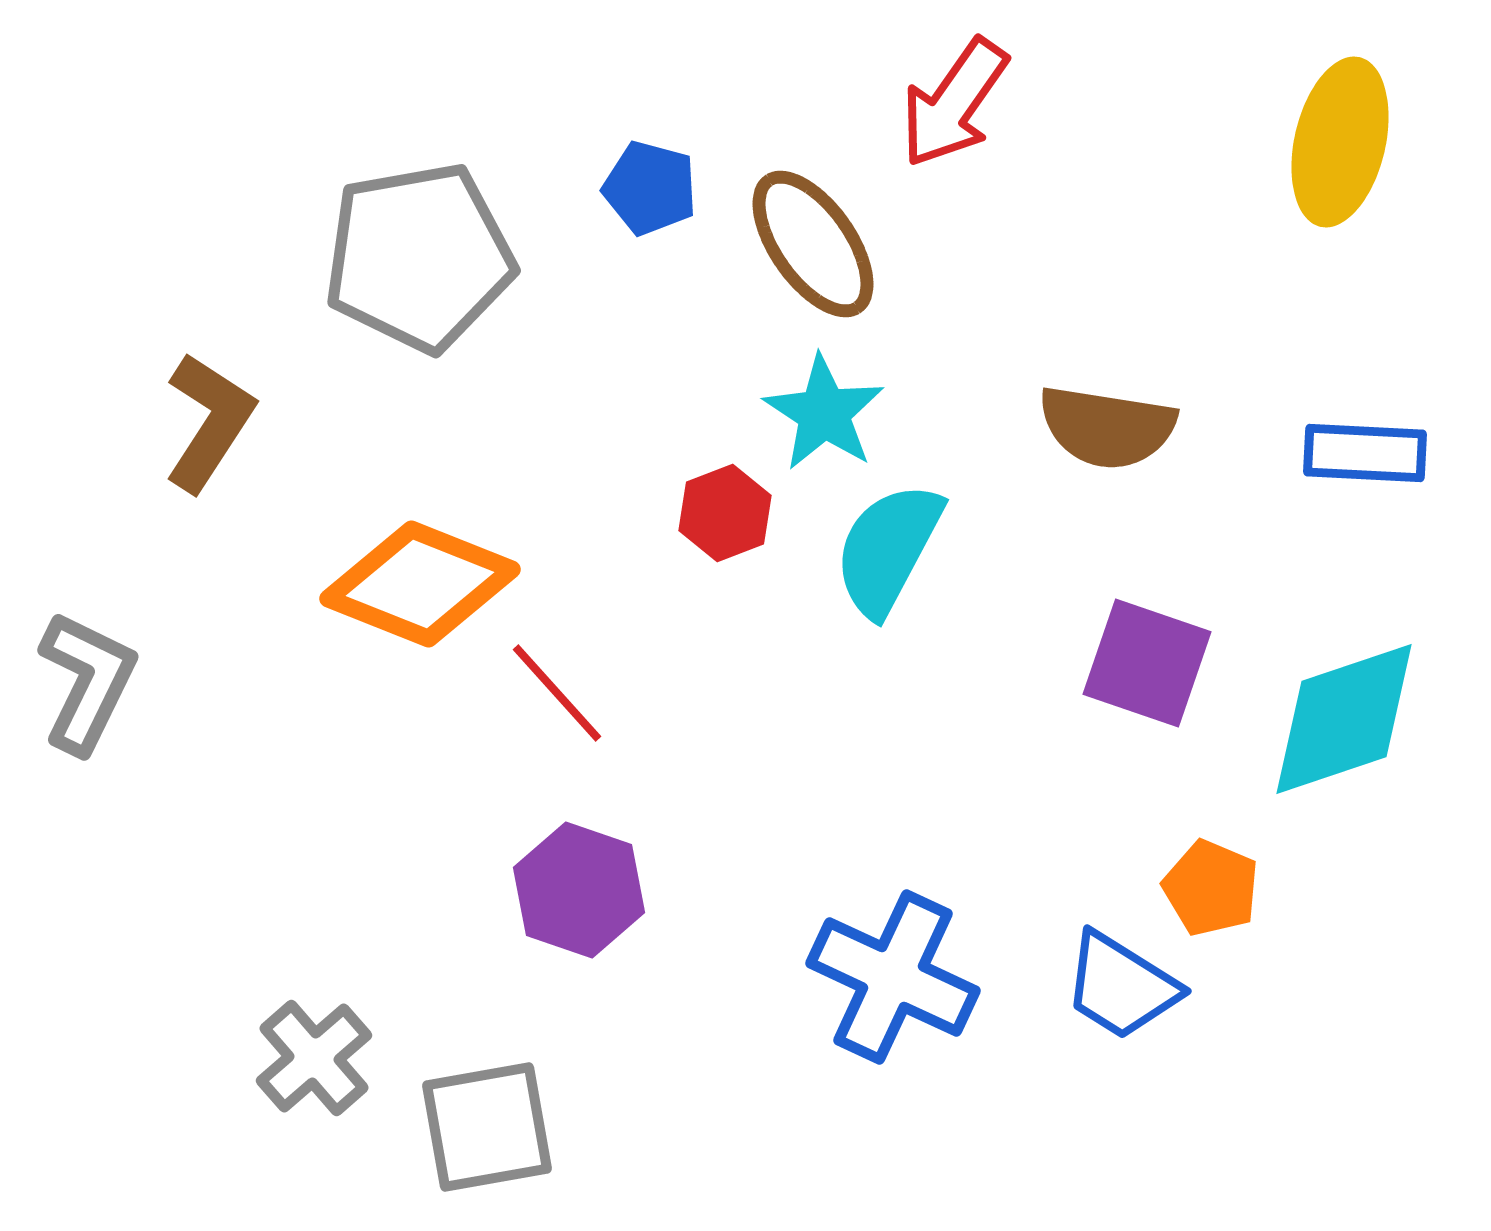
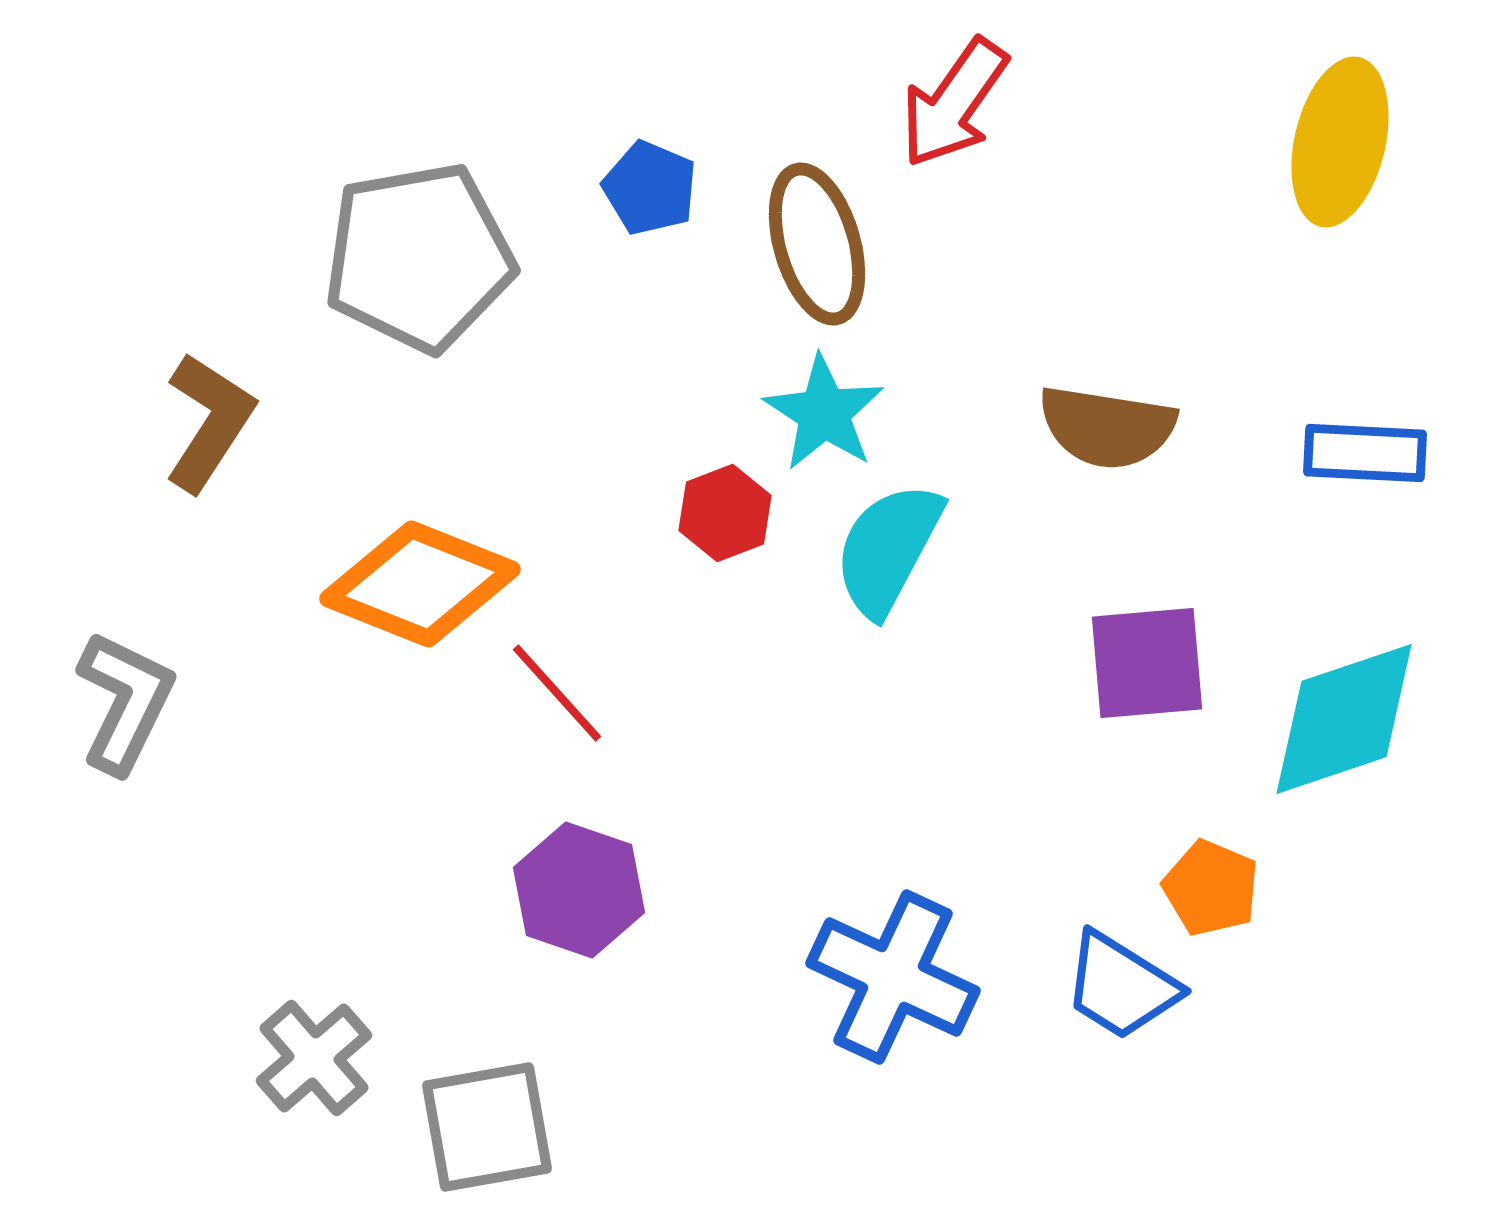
blue pentagon: rotated 8 degrees clockwise
brown ellipse: moved 4 px right; rotated 19 degrees clockwise
purple square: rotated 24 degrees counterclockwise
gray L-shape: moved 38 px right, 20 px down
